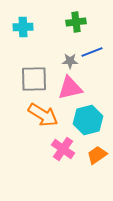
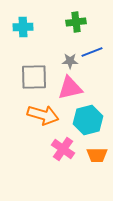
gray square: moved 2 px up
orange arrow: rotated 16 degrees counterclockwise
orange trapezoid: rotated 145 degrees counterclockwise
